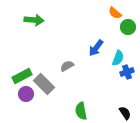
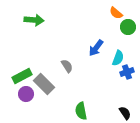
orange semicircle: moved 1 px right
gray semicircle: rotated 88 degrees clockwise
